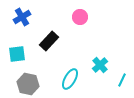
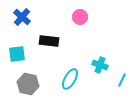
blue cross: rotated 18 degrees counterclockwise
black rectangle: rotated 54 degrees clockwise
cyan cross: rotated 28 degrees counterclockwise
